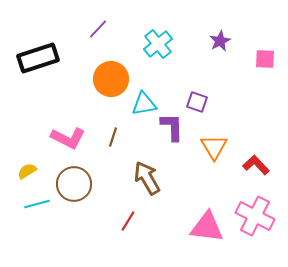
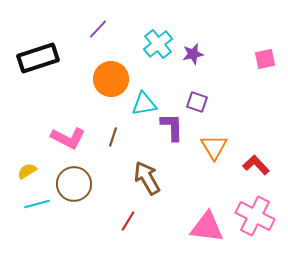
purple star: moved 27 px left, 13 px down; rotated 15 degrees clockwise
pink square: rotated 15 degrees counterclockwise
